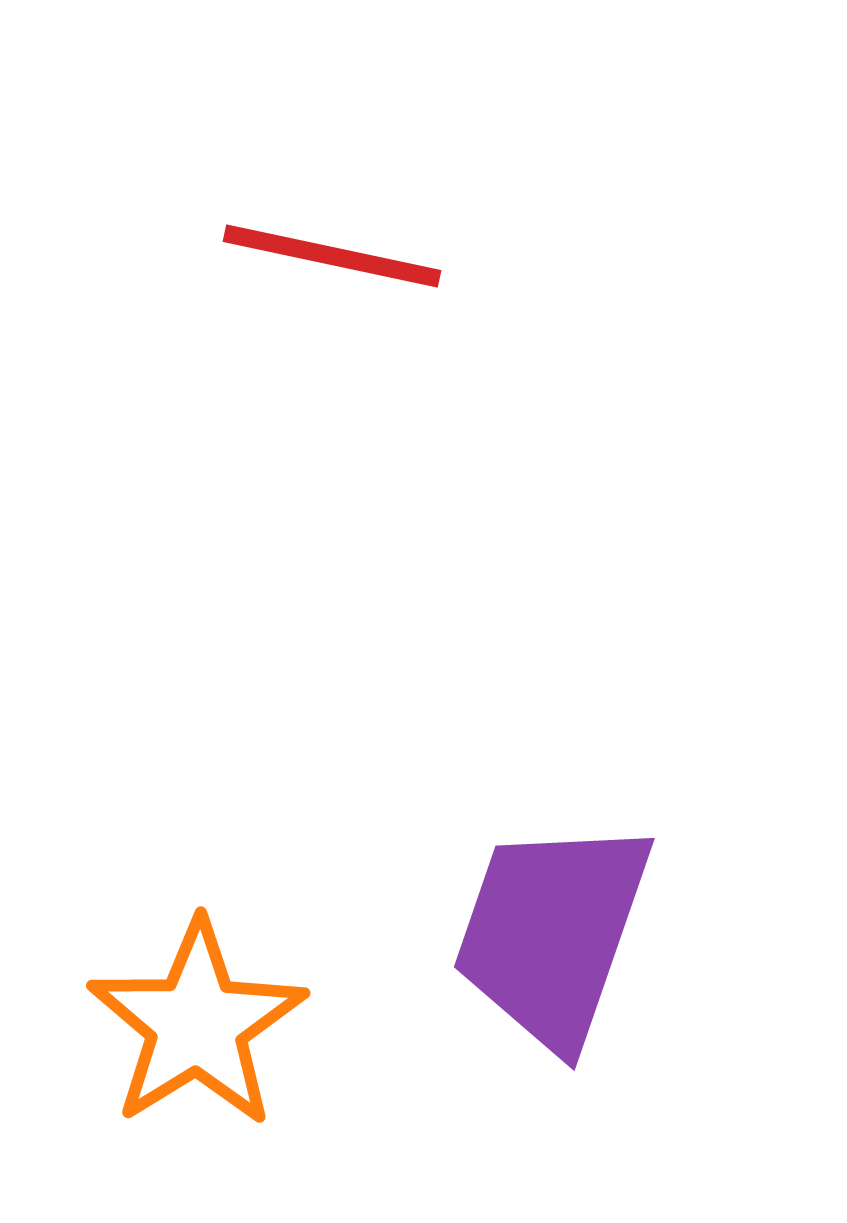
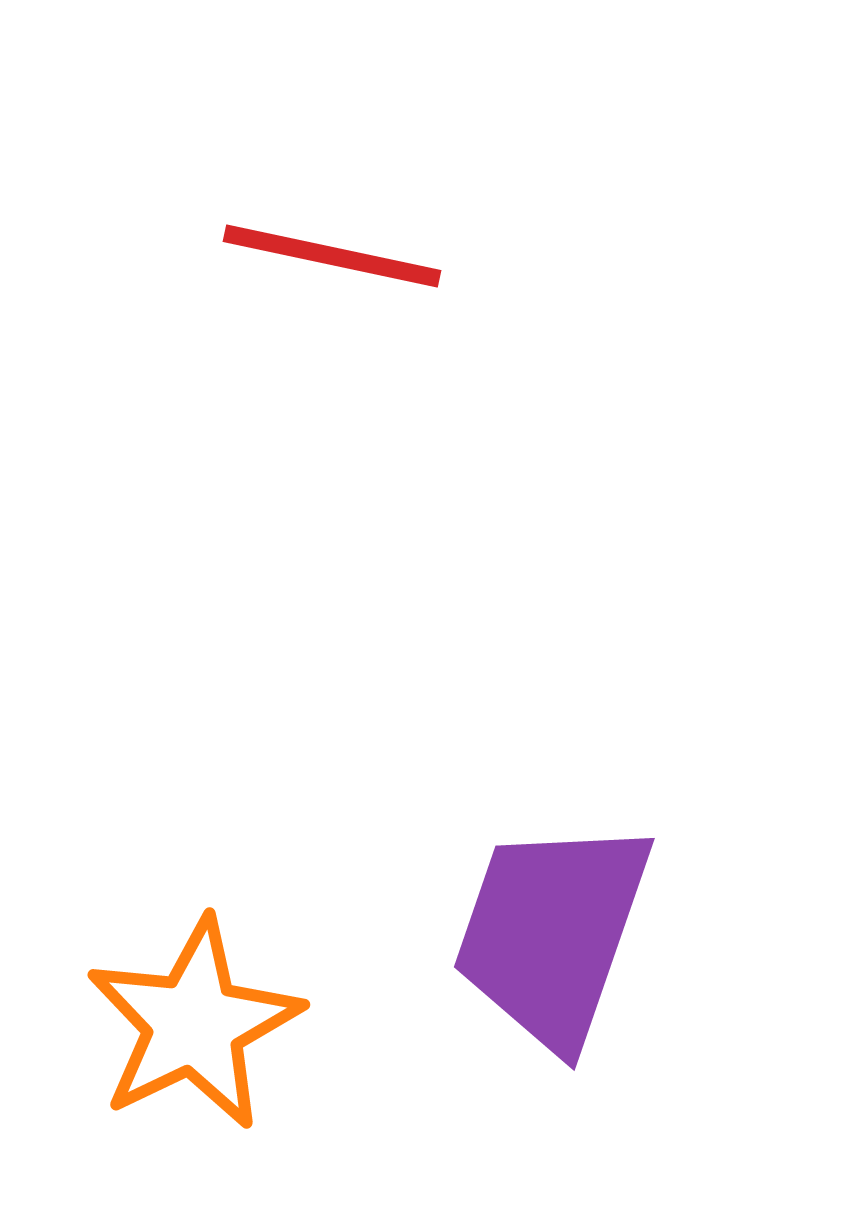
orange star: moved 3 px left; rotated 6 degrees clockwise
